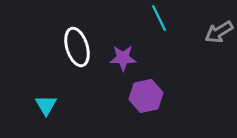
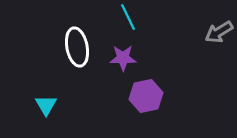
cyan line: moved 31 px left, 1 px up
white ellipse: rotated 6 degrees clockwise
